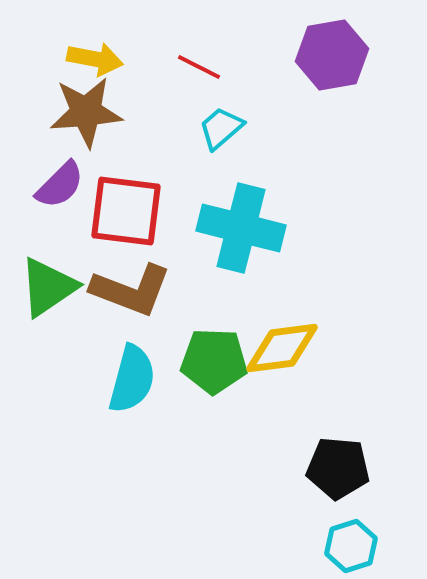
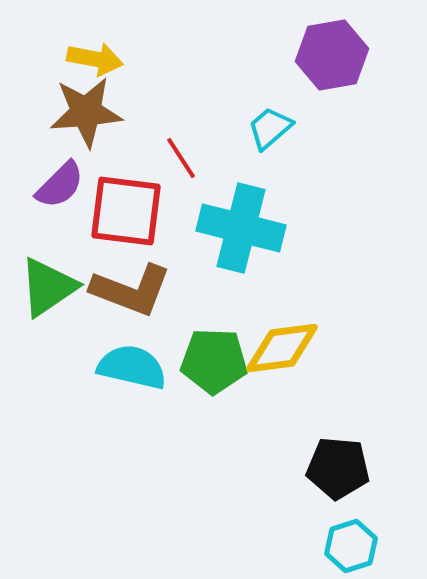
red line: moved 18 px left, 91 px down; rotated 30 degrees clockwise
cyan trapezoid: moved 49 px right
cyan semicircle: moved 12 px up; rotated 92 degrees counterclockwise
